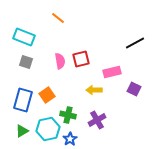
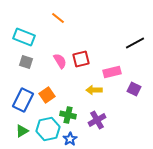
pink semicircle: rotated 21 degrees counterclockwise
blue rectangle: rotated 10 degrees clockwise
